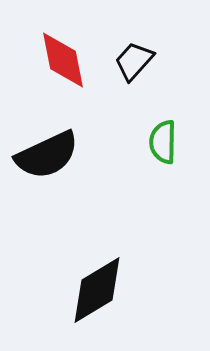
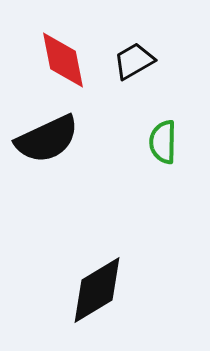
black trapezoid: rotated 18 degrees clockwise
black semicircle: moved 16 px up
